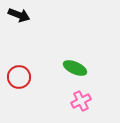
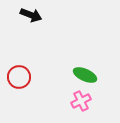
black arrow: moved 12 px right
green ellipse: moved 10 px right, 7 px down
